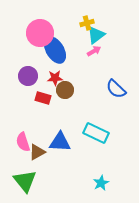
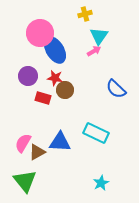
yellow cross: moved 2 px left, 9 px up
cyan triangle: moved 3 px right, 1 px down; rotated 18 degrees counterclockwise
red star: rotated 14 degrees clockwise
pink semicircle: moved 1 px down; rotated 48 degrees clockwise
